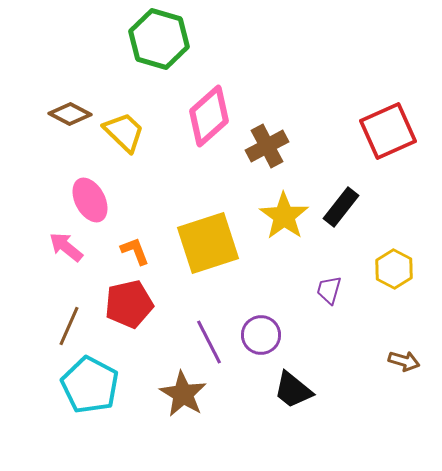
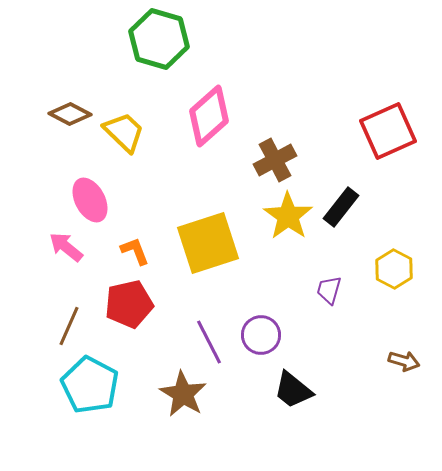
brown cross: moved 8 px right, 14 px down
yellow star: moved 4 px right
